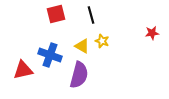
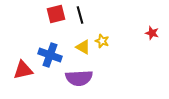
black line: moved 11 px left
red star: rotated 24 degrees clockwise
yellow triangle: moved 1 px right, 1 px down
purple semicircle: moved 3 px down; rotated 72 degrees clockwise
